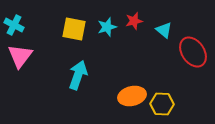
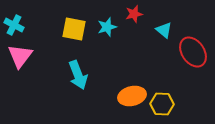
red star: moved 7 px up
cyan arrow: rotated 140 degrees clockwise
